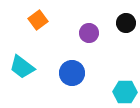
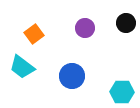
orange square: moved 4 px left, 14 px down
purple circle: moved 4 px left, 5 px up
blue circle: moved 3 px down
cyan hexagon: moved 3 px left
